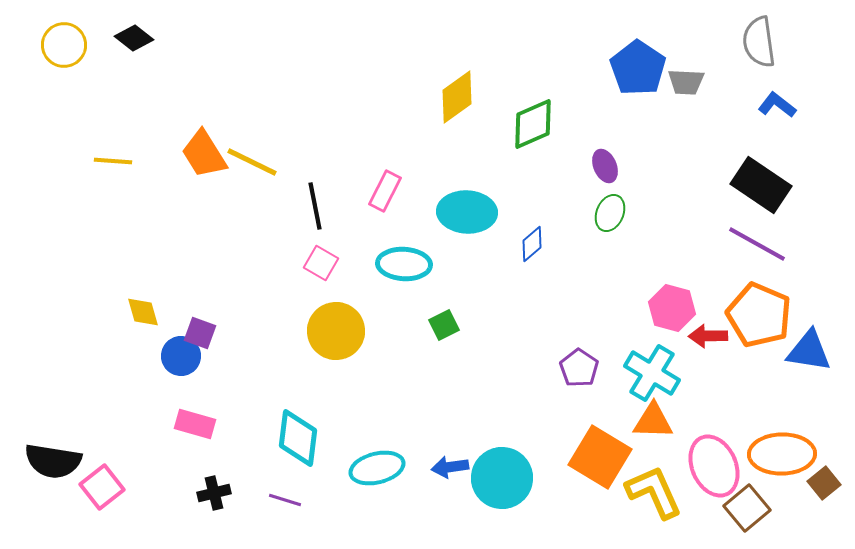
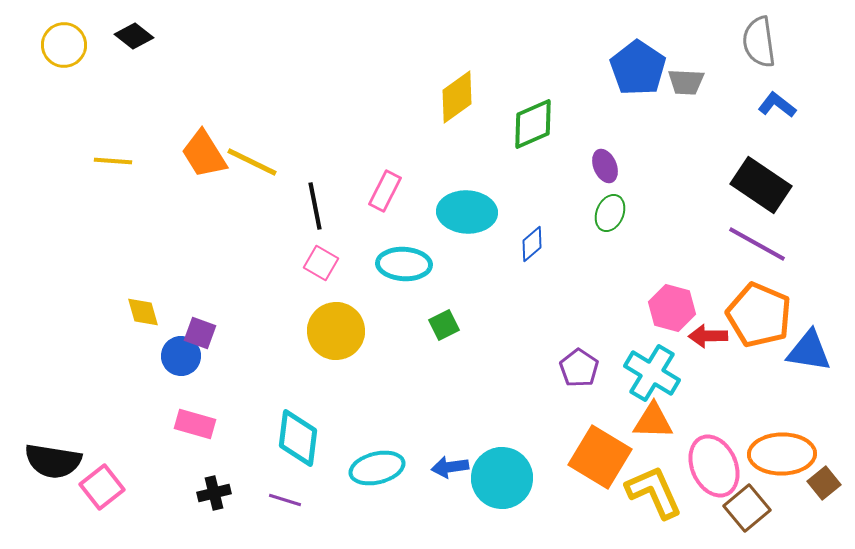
black diamond at (134, 38): moved 2 px up
